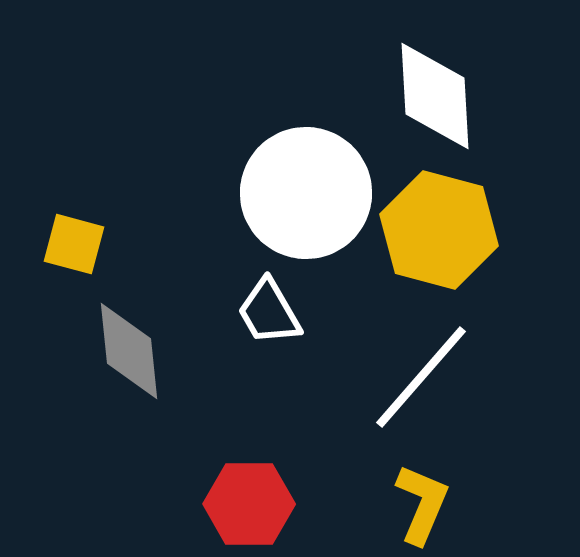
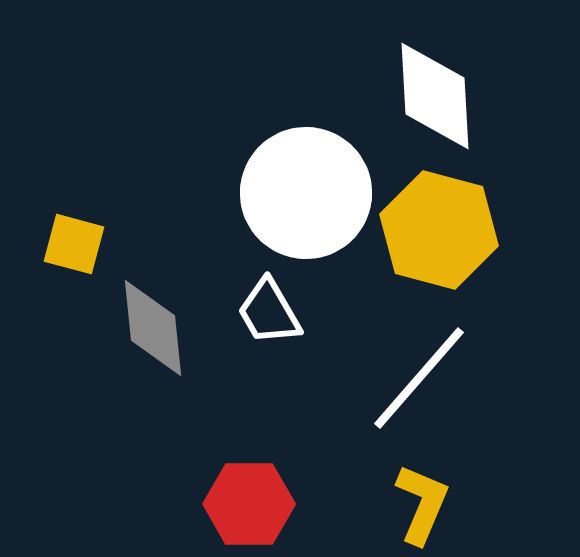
gray diamond: moved 24 px right, 23 px up
white line: moved 2 px left, 1 px down
